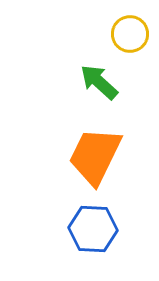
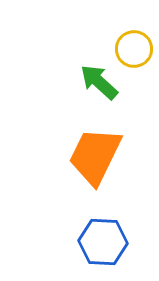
yellow circle: moved 4 px right, 15 px down
blue hexagon: moved 10 px right, 13 px down
